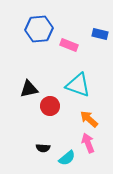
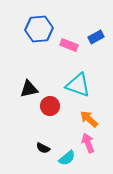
blue rectangle: moved 4 px left, 3 px down; rotated 42 degrees counterclockwise
black semicircle: rotated 24 degrees clockwise
